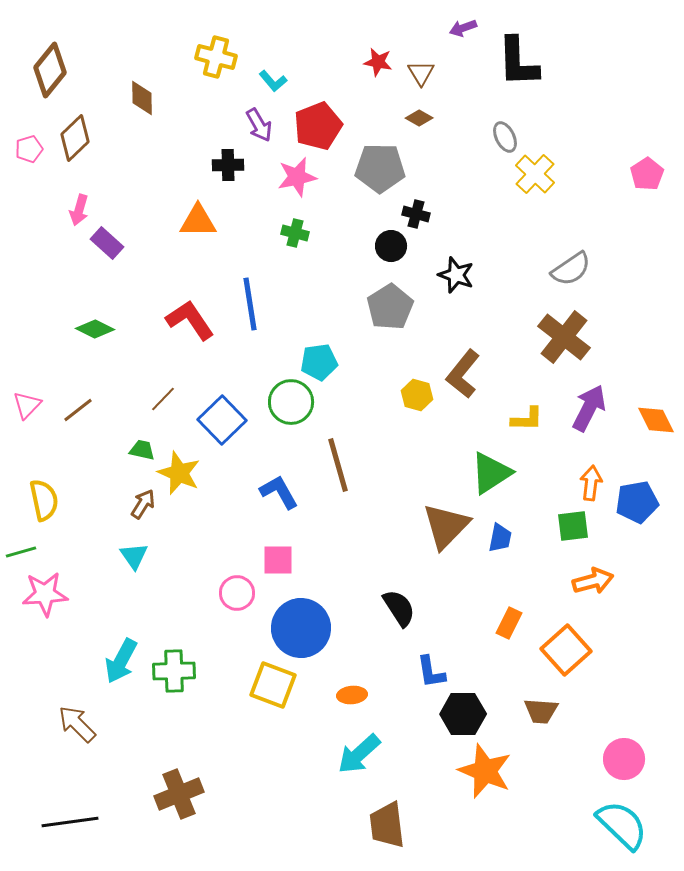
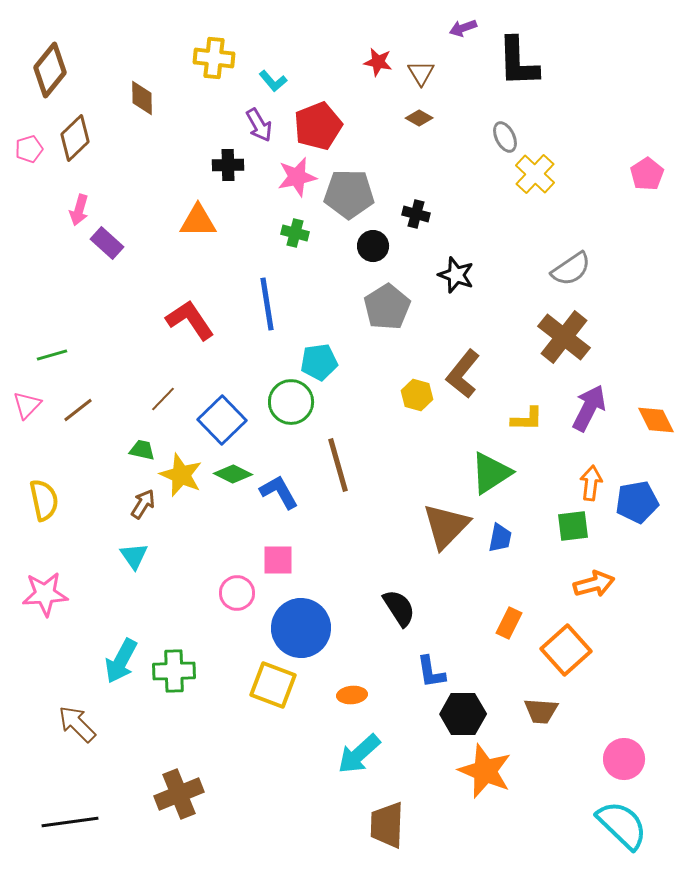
yellow cross at (216, 57): moved 2 px left, 1 px down; rotated 9 degrees counterclockwise
gray pentagon at (380, 168): moved 31 px left, 26 px down
black circle at (391, 246): moved 18 px left
blue line at (250, 304): moved 17 px right
gray pentagon at (390, 307): moved 3 px left
green diamond at (95, 329): moved 138 px right, 145 px down
yellow star at (179, 473): moved 2 px right, 2 px down
green line at (21, 552): moved 31 px right, 197 px up
orange arrow at (593, 581): moved 1 px right, 3 px down
brown trapezoid at (387, 825): rotated 9 degrees clockwise
